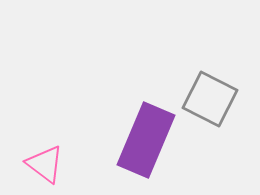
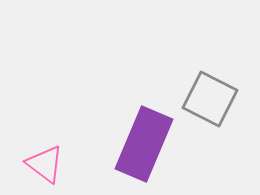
purple rectangle: moved 2 px left, 4 px down
